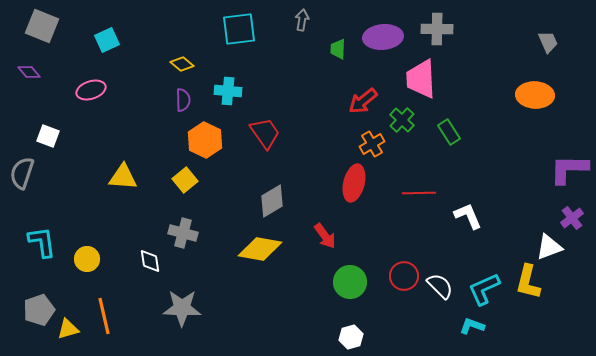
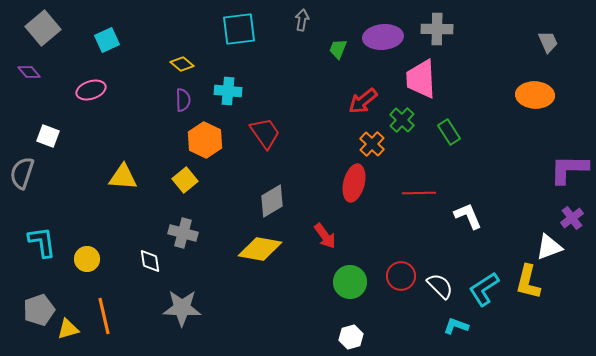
gray square at (42, 26): moved 1 px right, 2 px down; rotated 28 degrees clockwise
green trapezoid at (338, 49): rotated 20 degrees clockwise
orange cross at (372, 144): rotated 15 degrees counterclockwise
red circle at (404, 276): moved 3 px left
cyan L-shape at (484, 289): rotated 9 degrees counterclockwise
cyan L-shape at (472, 326): moved 16 px left
